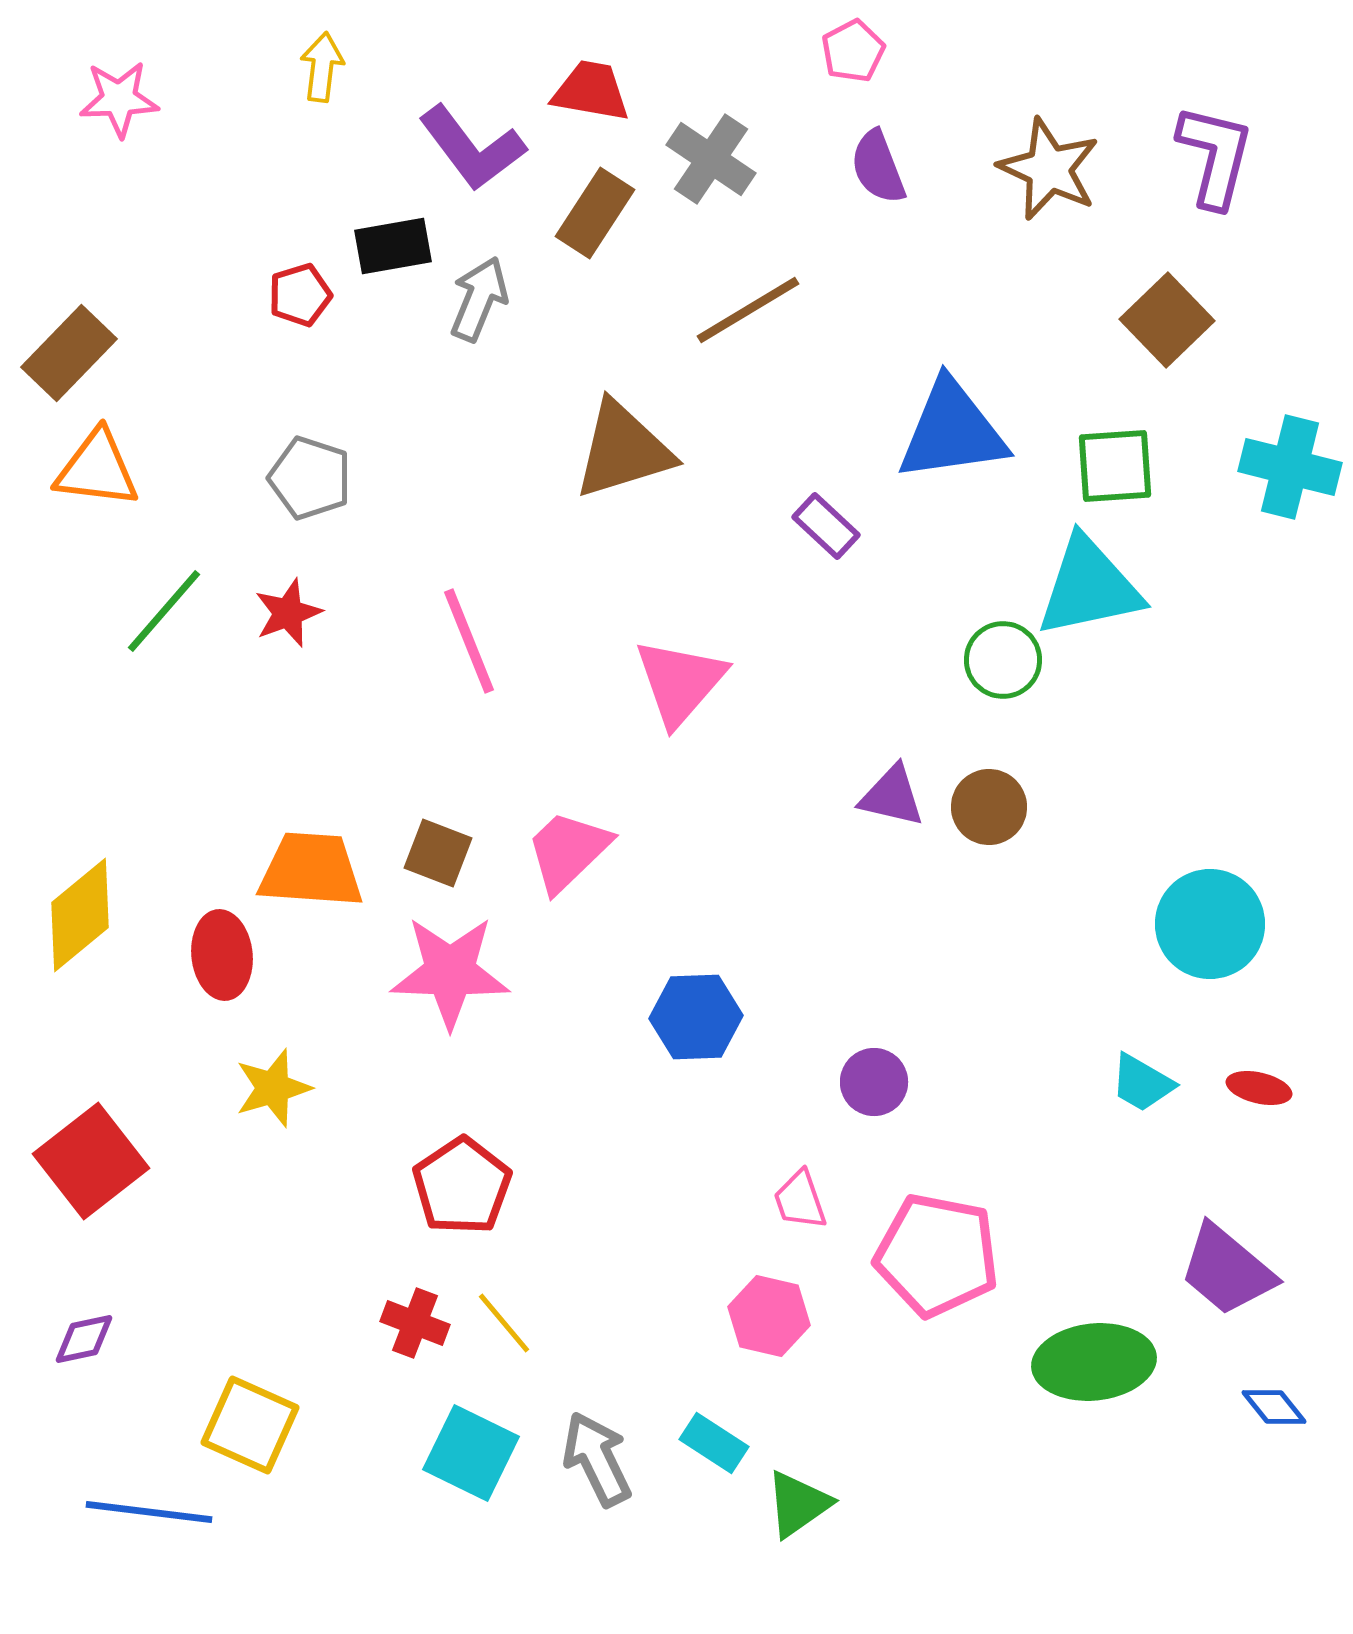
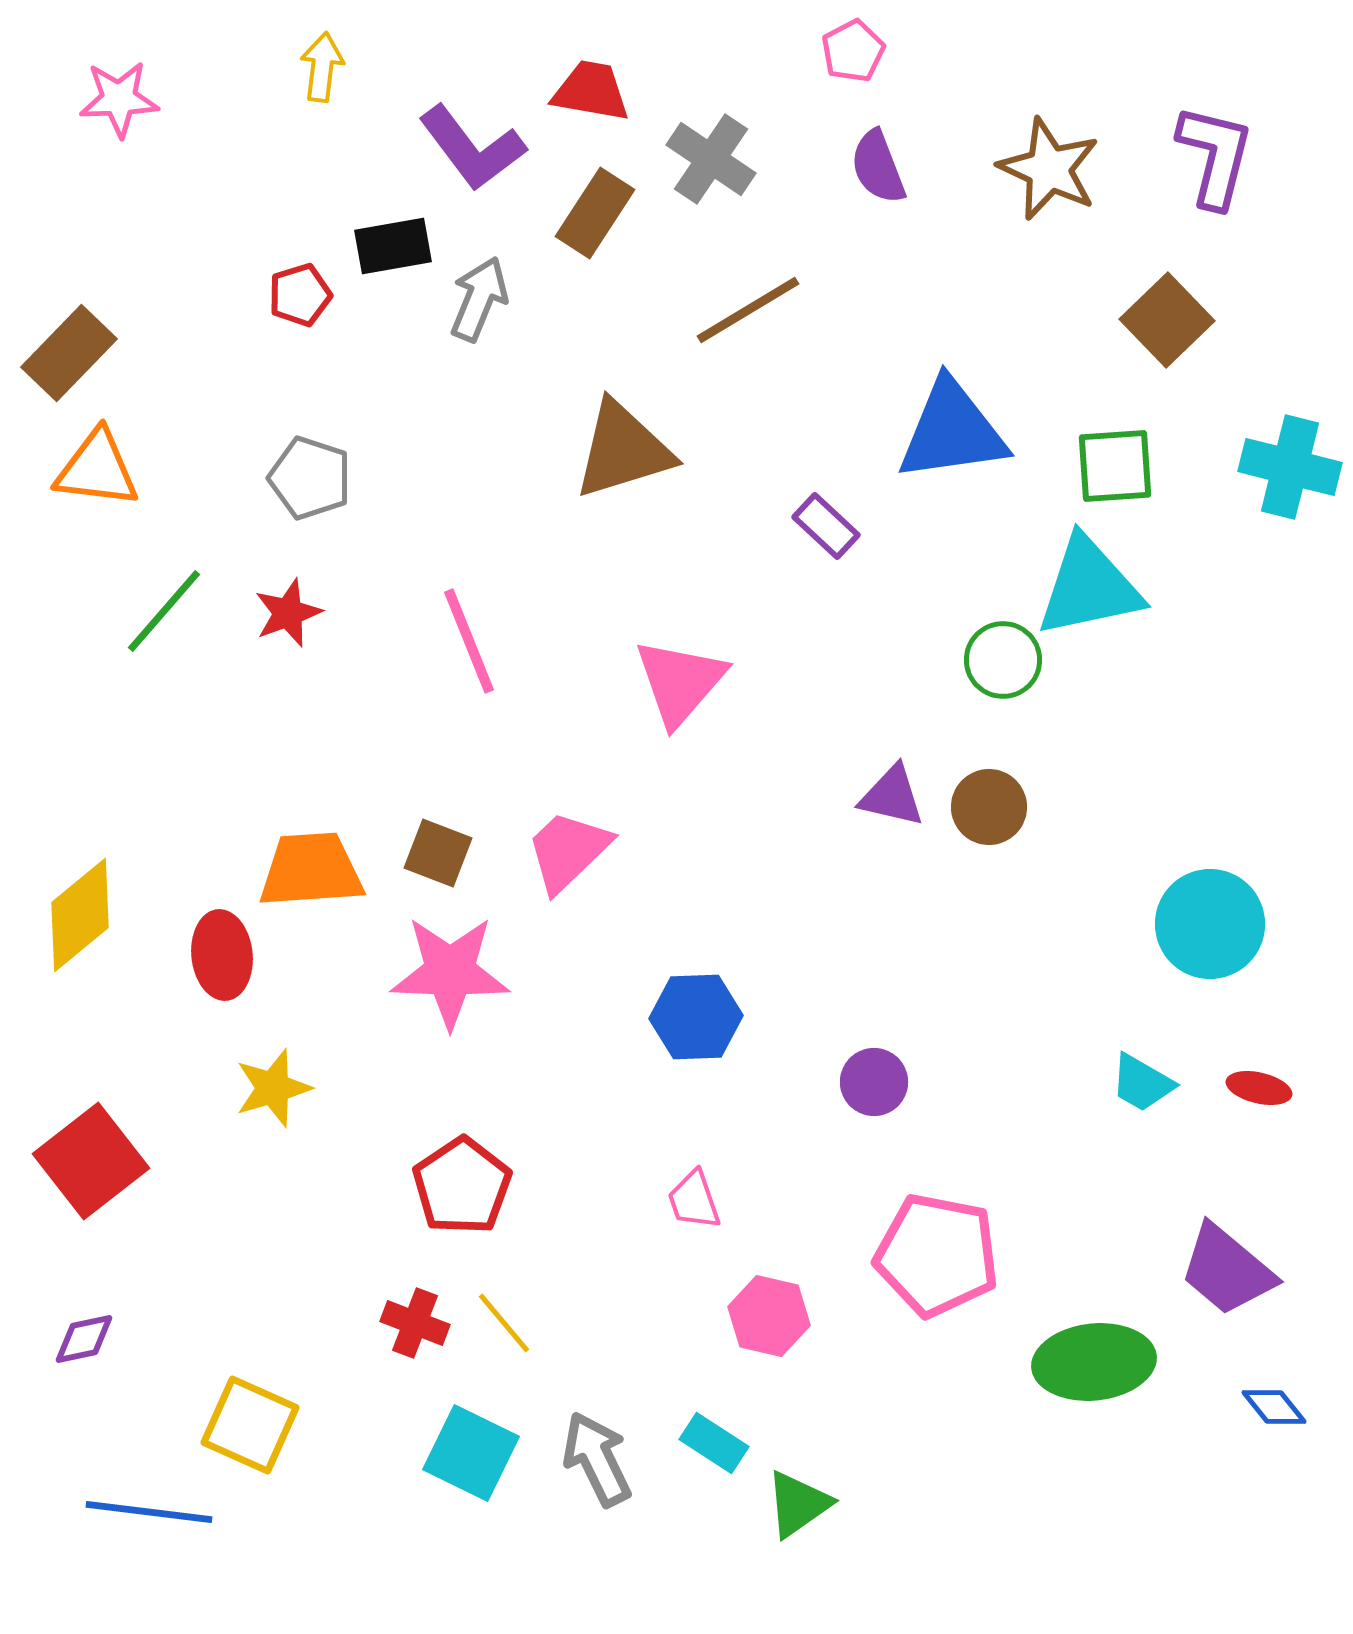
orange trapezoid at (311, 870): rotated 8 degrees counterclockwise
pink trapezoid at (800, 1200): moved 106 px left
